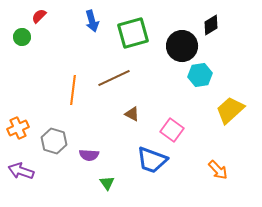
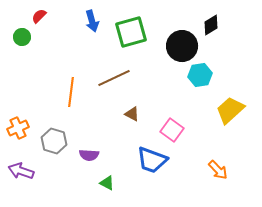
green square: moved 2 px left, 1 px up
orange line: moved 2 px left, 2 px down
green triangle: rotated 28 degrees counterclockwise
